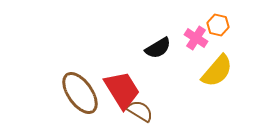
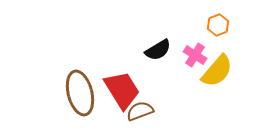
orange hexagon: rotated 25 degrees clockwise
pink cross: moved 1 px left, 17 px down
black semicircle: moved 2 px down
brown ellipse: rotated 21 degrees clockwise
brown semicircle: rotated 52 degrees counterclockwise
